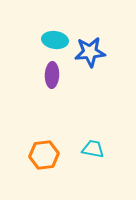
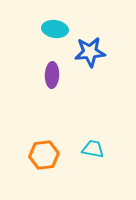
cyan ellipse: moved 11 px up
